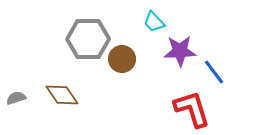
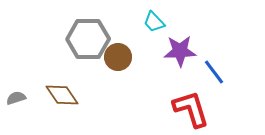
brown circle: moved 4 px left, 2 px up
red L-shape: moved 1 px left
